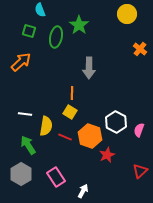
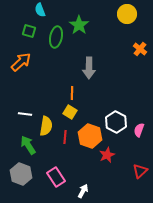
red line: rotated 72 degrees clockwise
gray hexagon: rotated 10 degrees counterclockwise
